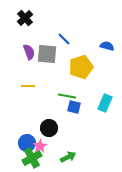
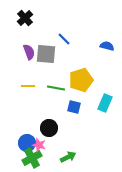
gray square: moved 1 px left
yellow pentagon: moved 13 px down
green line: moved 11 px left, 8 px up
pink star: moved 1 px left, 1 px up; rotated 24 degrees counterclockwise
